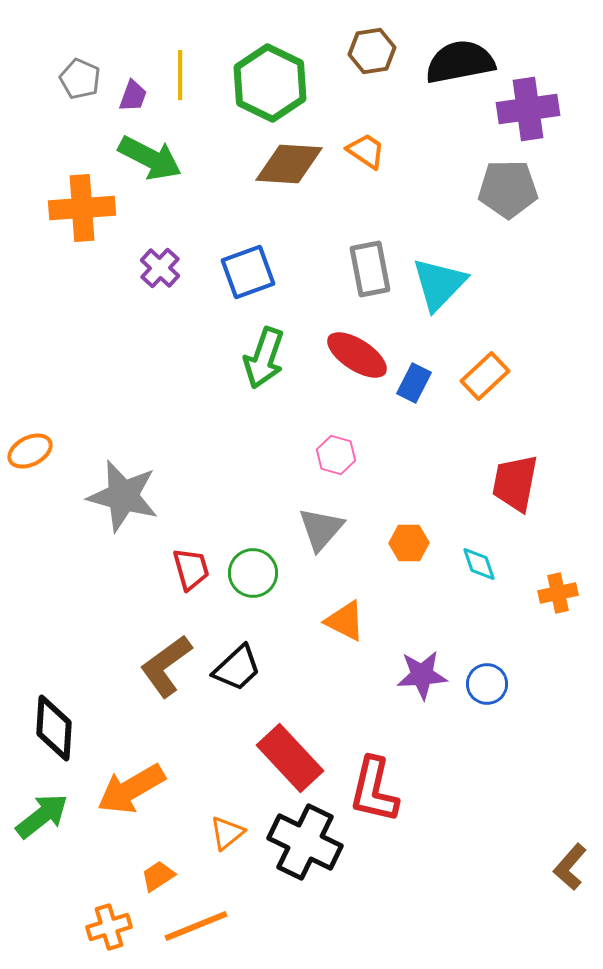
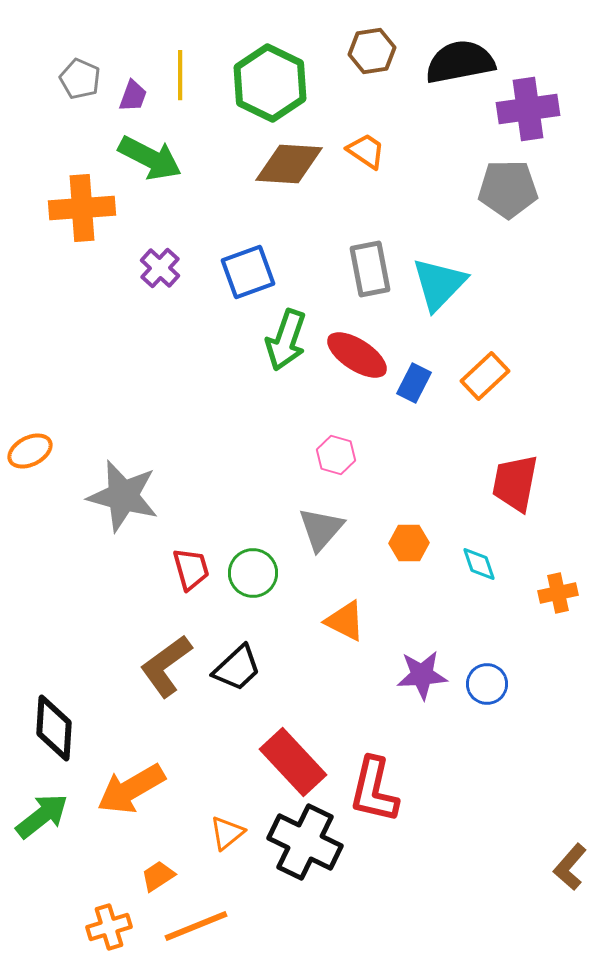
green arrow at (264, 358): moved 22 px right, 18 px up
red rectangle at (290, 758): moved 3 px right, 4 px down
